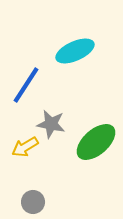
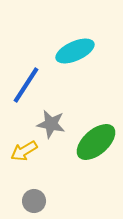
yellow arrow: moved 1 px left, 4 px down
gray circle: moved 1 px right, 1 px up
